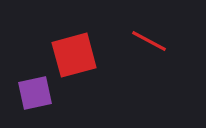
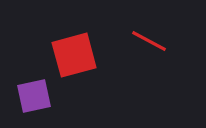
purple square: moved 1 px left, 3 px down
